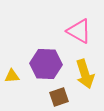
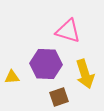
pink triangle: moved 11 px left; rotated 12 degrees counterclockwise
yellow triangle: moved 1 px down
